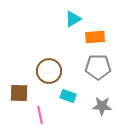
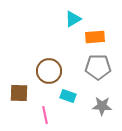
pink line: moved 5 px right
